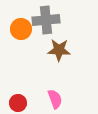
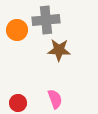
orange circle: moved 4 px left, 1 px down
